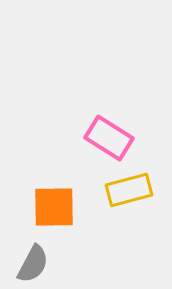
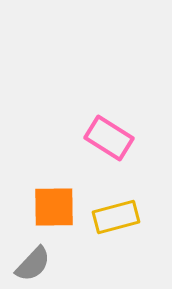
yellow rectangle: moved 13 px left, 27 px down
gray semicircle: rotated 15 degrees clockwise
